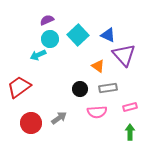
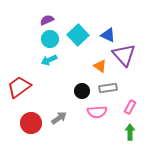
cyan arrow: moved 11 px right, 5 px down
orange triangle: moved 2 px right
black circle: moved 2 px right, 2 px down
pink rectangle: rotated 48 degrees counterclockwise
